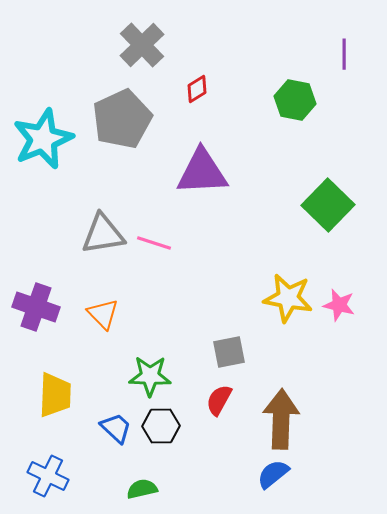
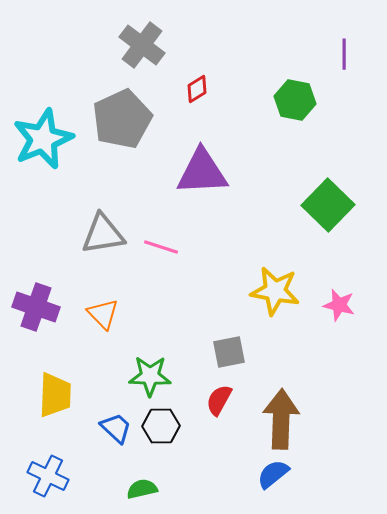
gray cross: rotated 9 degrees counterclockwise
pink line: moved 7 px right, 4 px down
yellow star: moved 13 px left, 7 px up
